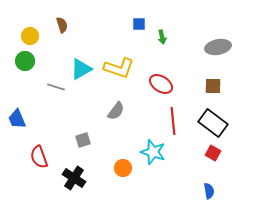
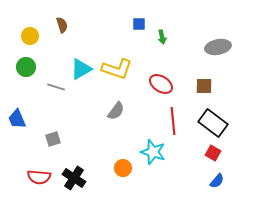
green circle: moved 1 px right, 6 px down
yellow L-shape: moved 2 px left, 1 px down
brown square: moved 9 px left
gray square: moved 30 px left, 1 px up
red semicircle: moved 20 px down; rotated 65 degrees counterclockwise
blue semicircle: moved 8 px right, 10 px up; rotated 49 degrees clockwise
